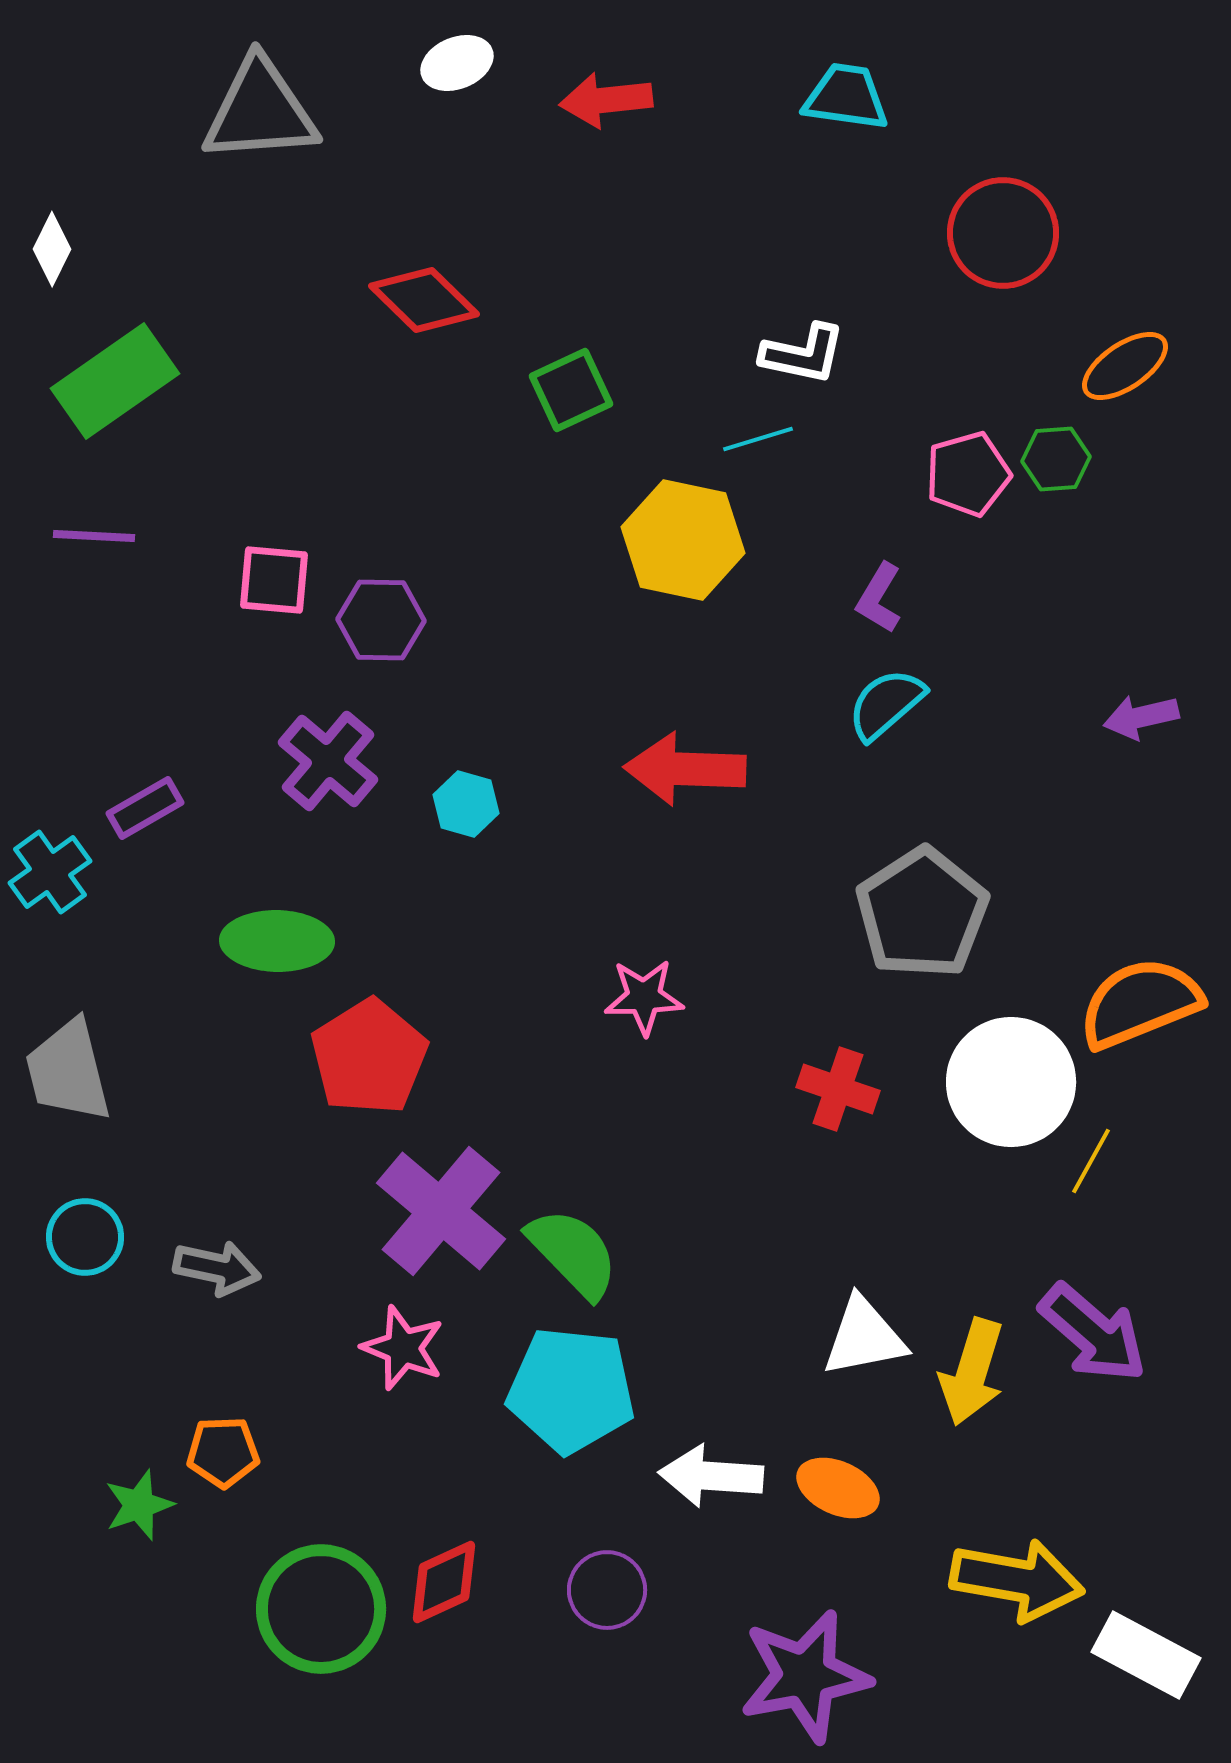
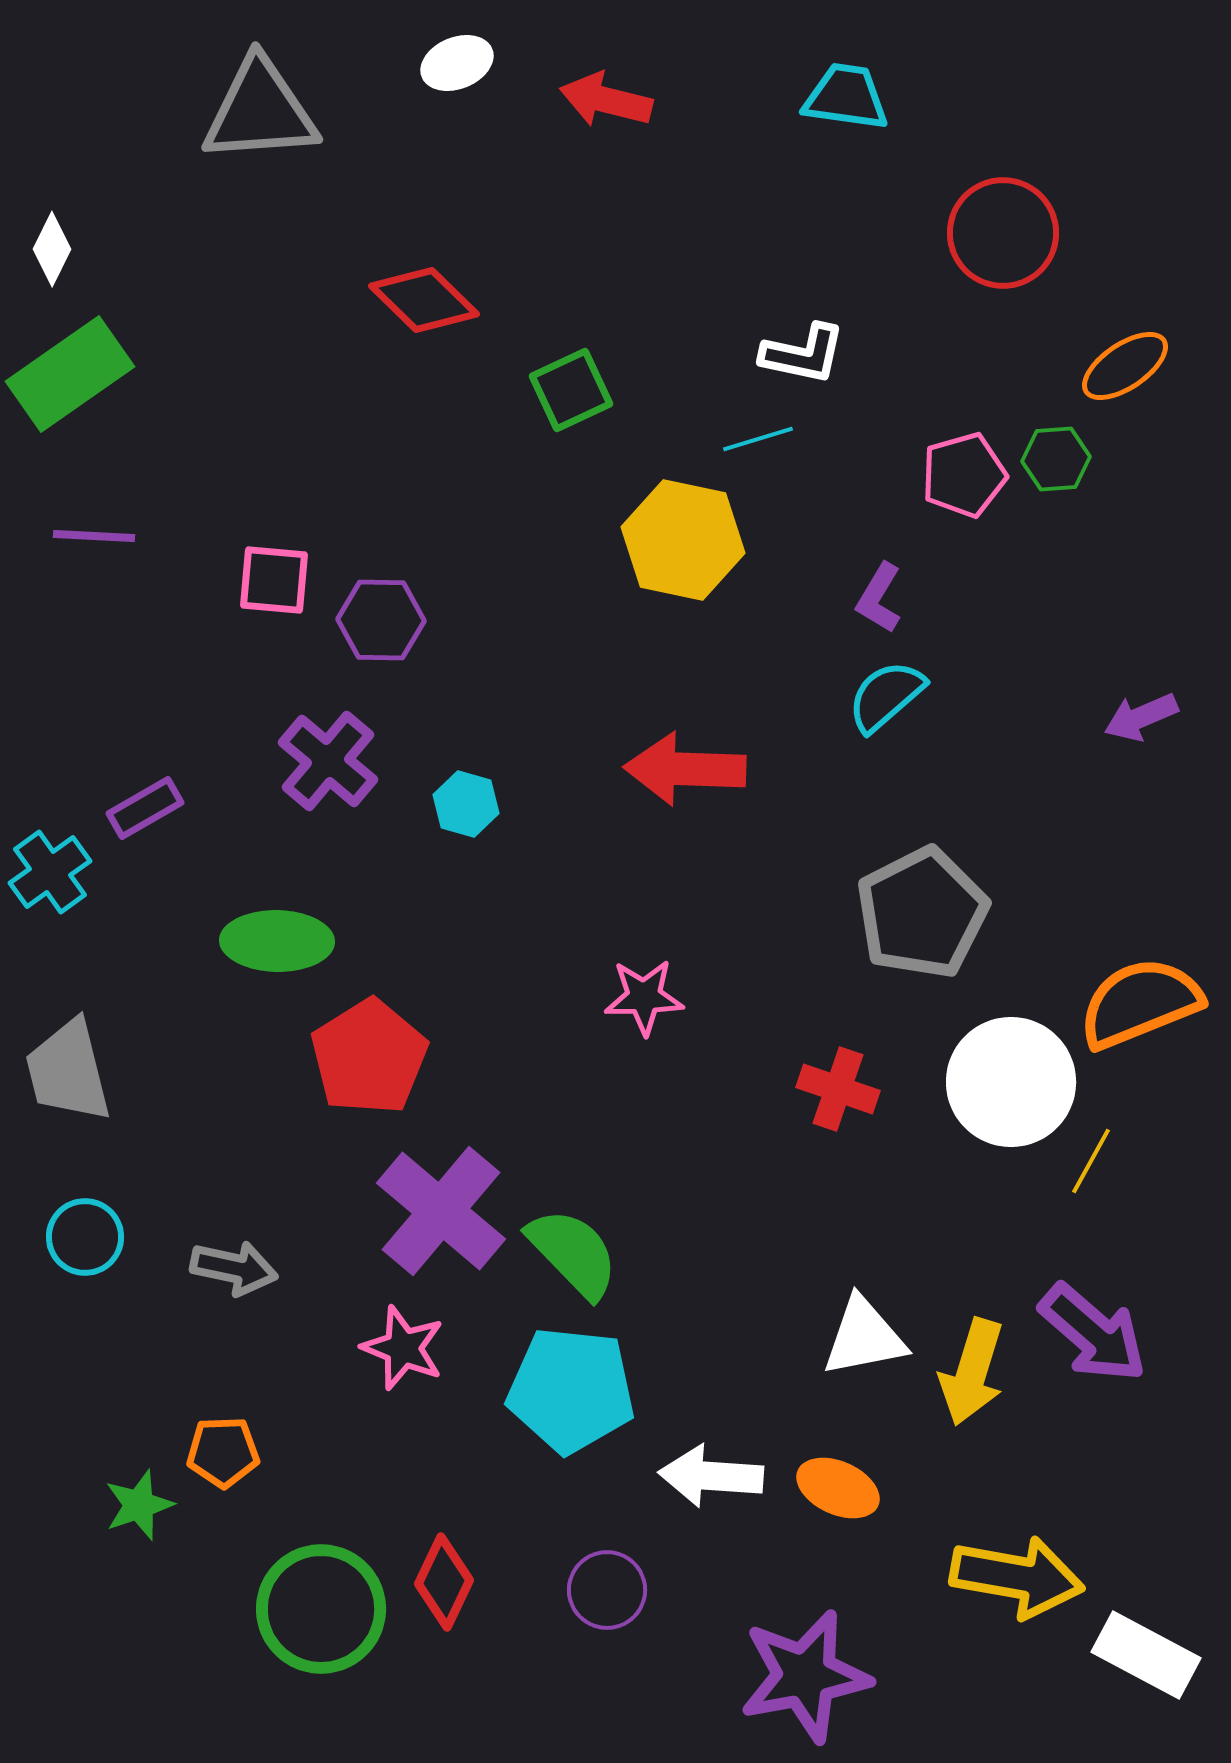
red arrow at (606, 100): rotated 20 degrees clockwise
green rectangle at (115, 381): moved 45 px left, 7 px up
pink pentagon at (968, 474): moved 4 px left, 1 px down
cyan semicircle at (886, 704): moved 8 px up
purple arrow at (1141, 717): rotated 10 degrees counterclockwise
gray pentagon at (922, 913): rotated 6 degrees clockwise
gray arrow at (217, 1268): moved 17 px right
yellow arrow at (1017, 1580): moved 3 px up
red diamond at (444, 1582): rotated 40 degrees counterclockwise
